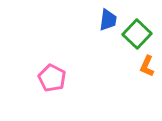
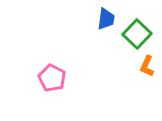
blue trapezoid: moved 2 px left, 1 px up
